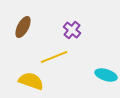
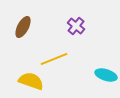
purple cross: moved 4 px right, 4 px up
yellow line: moved 2 px down
